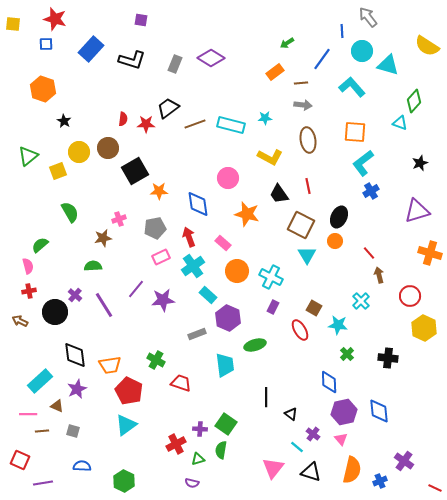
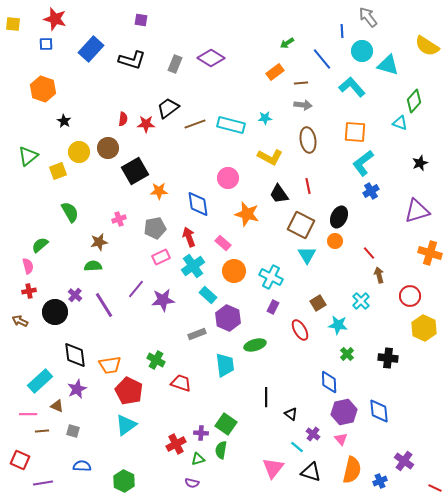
blue line at (322, 59): rotated 75 degrees counterclockwise
brown star at (103, 238): moved 4 px left, 4 px down
orange circle at (237, 271): moved 3 px left
brown square at (314, 308): moved 4 px right, 5 px up; rotated 28 degrees clockwise
purple cross at (200, 429): moved 1 px right, 4 px down
